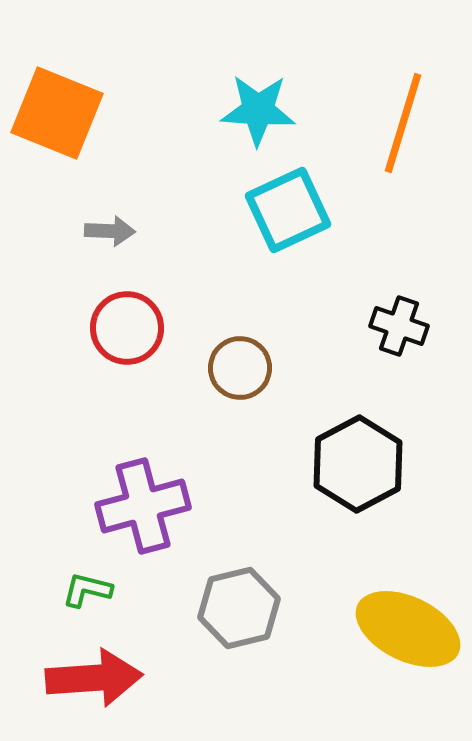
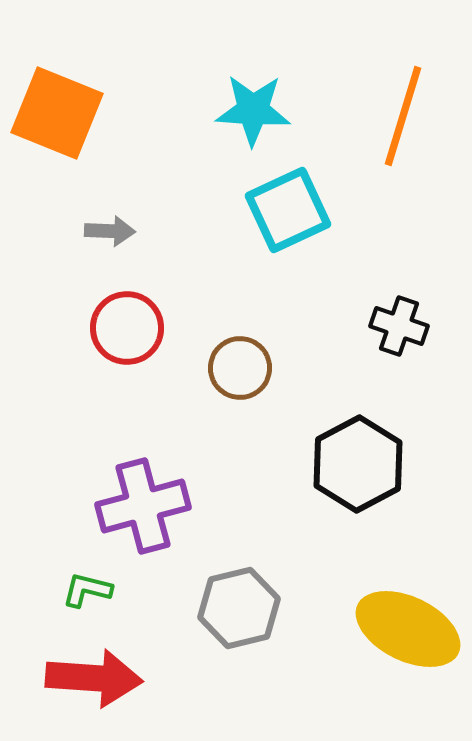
cyan star: moved 5 px left
orange line: moved 7 px up
red arrow: rotated 8 degrees clockwise
